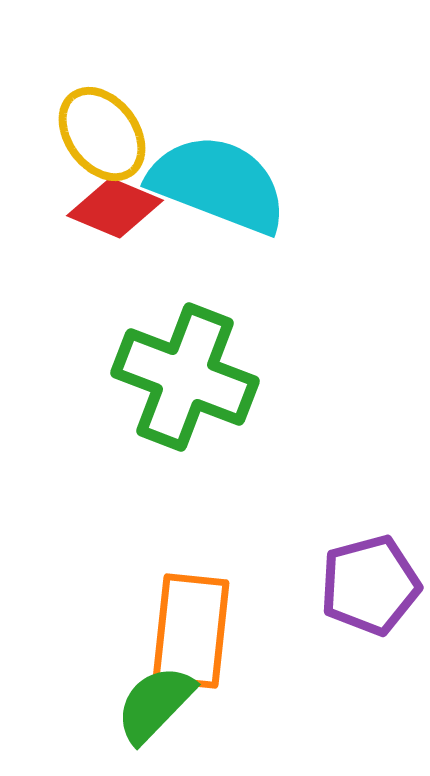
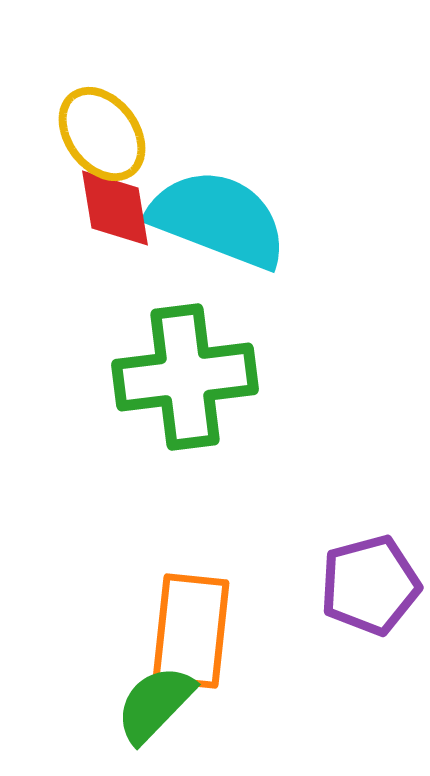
cyan semicircle: moved 35 px down
red diamond: rotated 58 degrees clockwise
green cross: rotated 28 degrees counterclockwise
